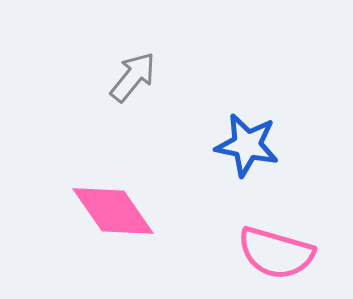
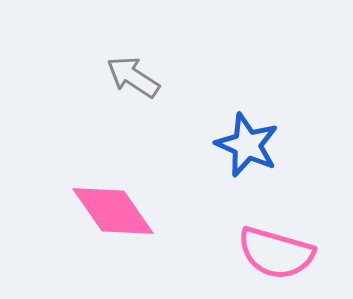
gray arrow: rotated 96 degrees counterclockwise
blue star: rotated 12 degrees clockwise
